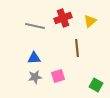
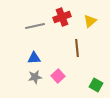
red cross: moved 1 px left, 1 px up
gray line: rotated 24 degrees counterclockwise
pink square: rotated 24 degrees counterclockwise
